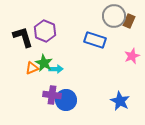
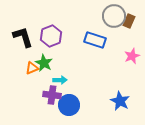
purple hexagon: moved 6 px right, 5 px down; rotated 15 degrees clockwise
cyan arrow: moved 4 px right, 11 px down
blue circle: moved 3 px right, 5 px down
